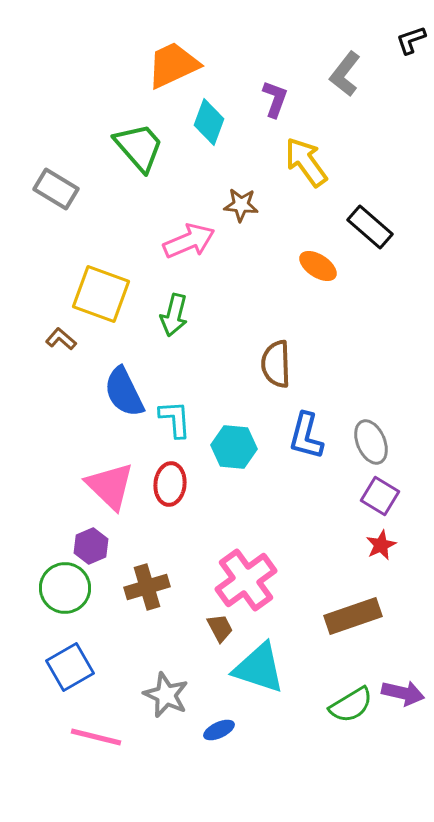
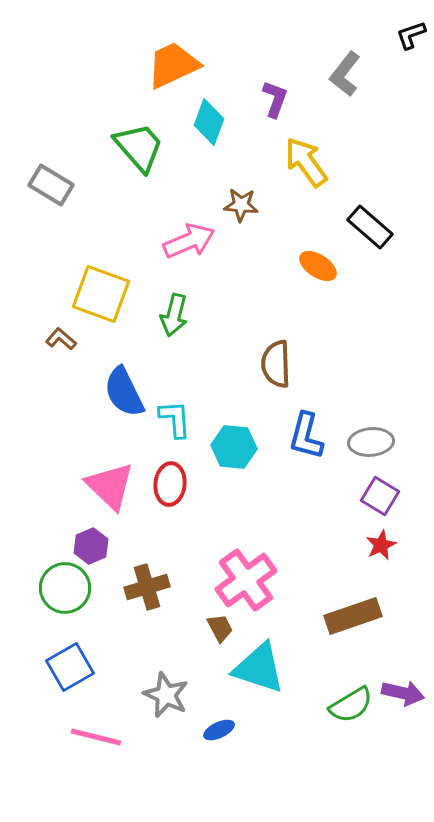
black L-shape: moved 5 px up
gray rectangle: moved 5 px left, 4 px up
gray ellipse: rotated 72 degrees counterclockwise
